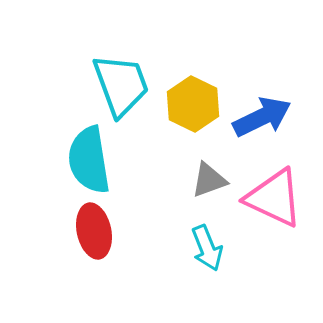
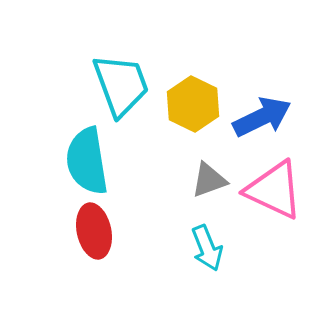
cyan semicircle: moved 2 px left, 1 px down
pink triangle: moved 8 px up
